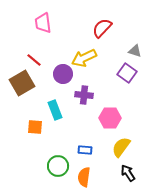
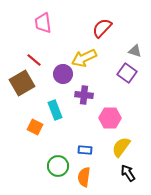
orange square: rotated 21 degrees clockwise
